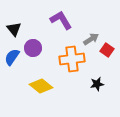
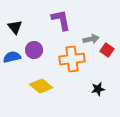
purple L-shape: rotated 20 degrees clockwise
black triangle: moved 1 px right, 2 px up
gray arrow: rotated 21 degrees clockwise
purple circle: moved 1 px right, 2 px down
blue semicircle: rotated 42 degrees clockwise
black star: moved 1 px right, 5 px down
